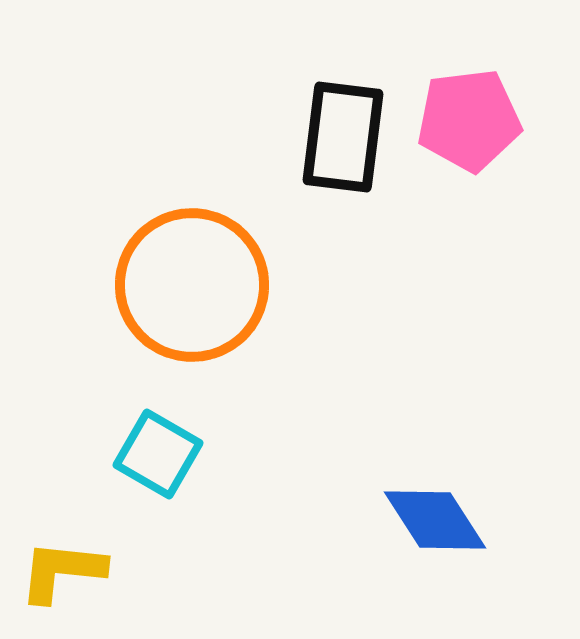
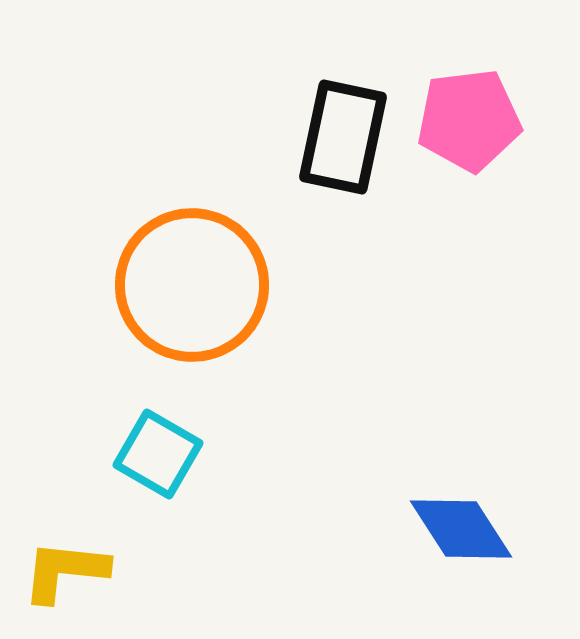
black rectangle: rotated 5 degrees clockwise
blue diamond: moved 26 px right, 9 px down
yellow L-shape: moved 3 px right
